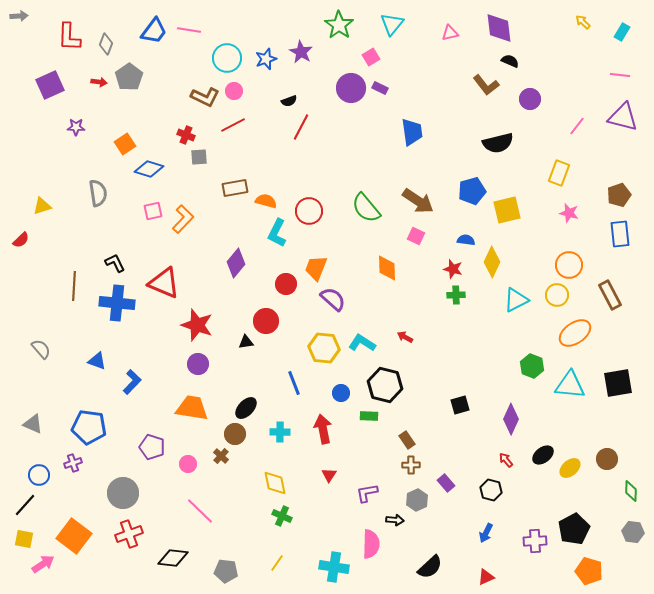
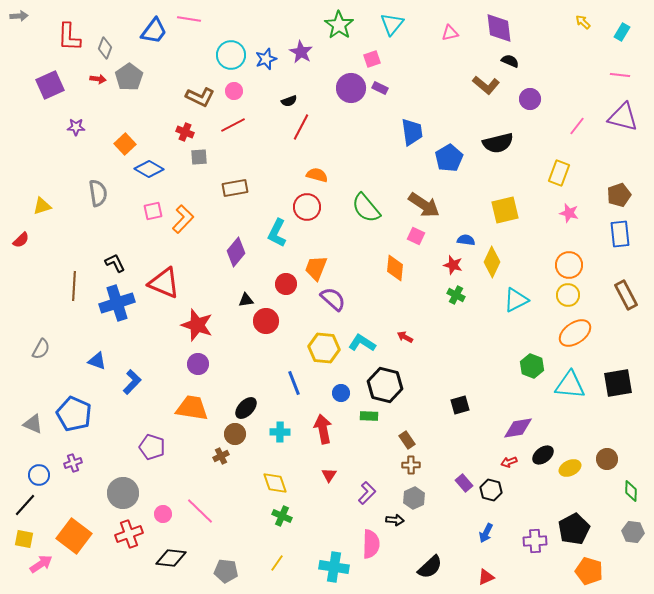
pink line at (189, 30): moved 11 px up
gray diamond at (106, 44): moved 1 px left, 4 px down
pink square at (371, 57): moved 1 px right, 2 px down; rotated 12 degrees clockwise
cyan circle at (227, 58): moved 4 px right, 3 px up
red arrow at (99, 82): moved 1 px left, 3 px up
brown L-shape at (486, 85): rotated 12 degrees counterclockwise
brown L-shape at (205, 97): moved 5 px left
red cross at (186, 135): moved 1 px left, 3 px up
orange square at (125, 144): rotated 10 degrees counterclockwise
blue diamond at (149, 169): rotated 12 degrees clockwise
blue pentagon at (472, 191): moved 23 px left, 33 px up; rotated 16 degrees counterclockwise
orange semicircle at (266, 201): moved 51 px right, 26 px up
brown arrow at (418, 201): moved 6 px right, 4 px down
yellow square at (507, 210): moved 2 px left
red circle at (309, 211): moved 2 px left, 4 px up
purple diamond at (236, 263): moved 11 px up
orange diamond at (387, 268): moved 8 px right; rotated 8 degrees clockwise
red star at (453, 269): moved 4 px up
green cross at (456, 295): rotated 30 degrees clockwise
yellow circle at (557, 295): moved 11 px right
brown rectangle at (610, 295): moved 16 px right
blue cross at (117, 303): rotated 24 degrees counterclockwise
black triangle at (246, 342): moved 42 px up
gray semicircle at (41, 349): rotated 70 degrees clockwise
purple diamond at (511, 419): moved 7 px right, 9 px down; rotated 56 degrees clockwise
blue pentagon at (89, 427): moved 15 px left, 13 px up; rotated 16 degrees clockwise
brown cross at (221, 456): rotated 21 degrees clockwise
red arrow at (506, 460): moved 3 px right, 2 px down; rotated 70 degrees counterclockwise
pink circle at (188, 464): moved 25 px left, 50 px down
yellow ellipse at (570, 468): rotated 15 degrees clockwise
yellow diamond at (275, 483): rotated 8 degrees counterclockwise
purple rectangle at (446, 483): moved 18 px right
purple L-shape at (367, 493): rotated 145 degrees clockwise
gray hexagon at (417, 500): moved 3 px left, 2 px up
black diamond at (173, 558): moved 2 px left
pink arrow at (43, 564): moved 2 px left
